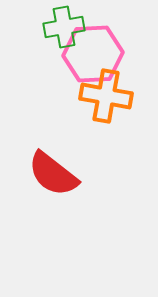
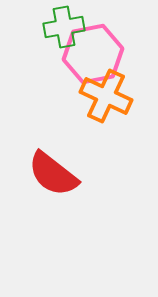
pink hexagon: rotated 8 degrees counterclockwise
orange cross: rotated 15 degrees clockwise
